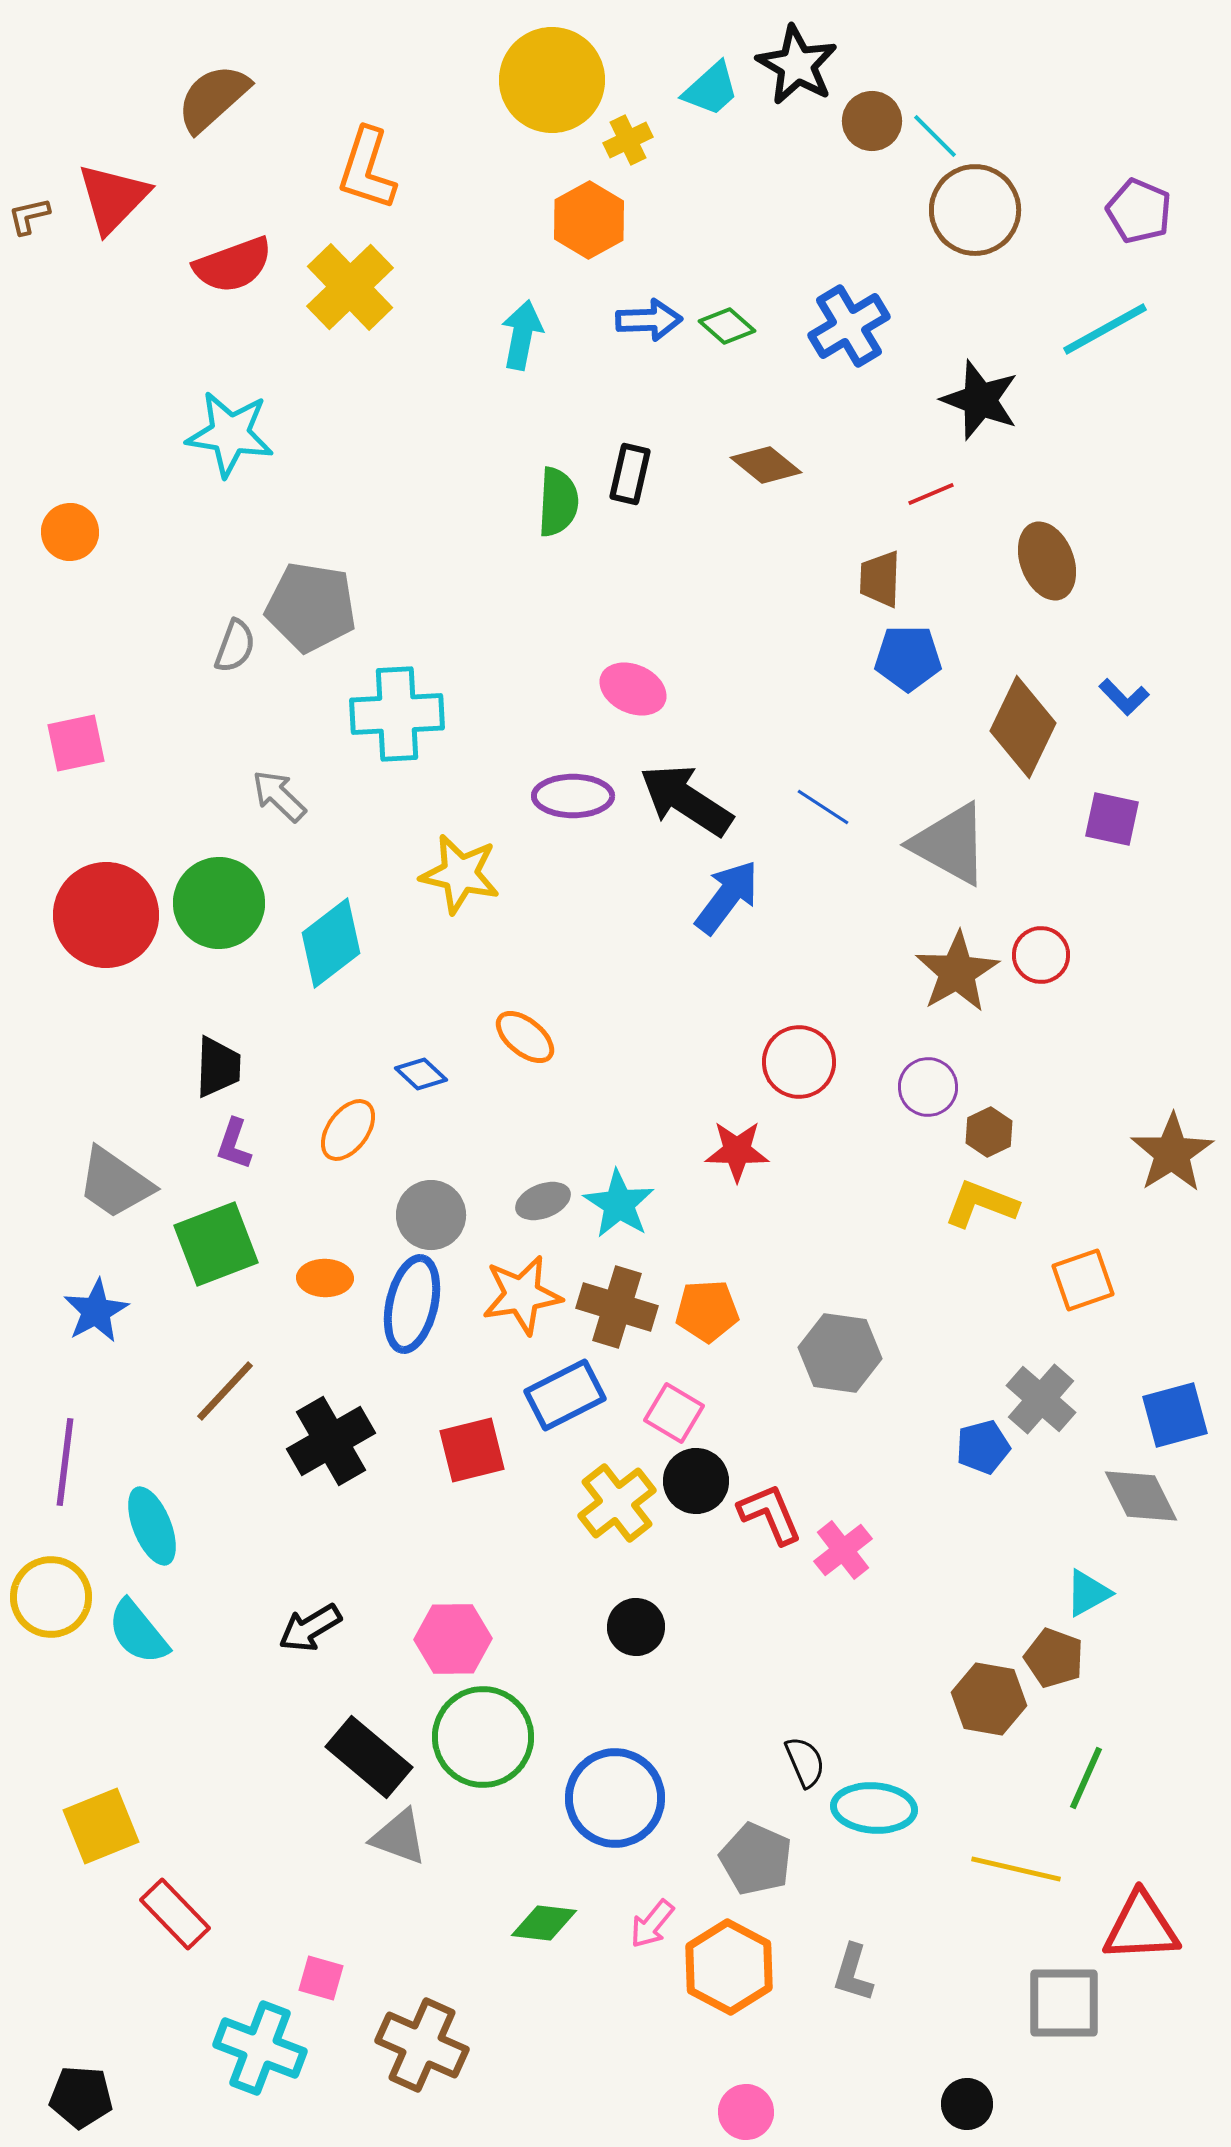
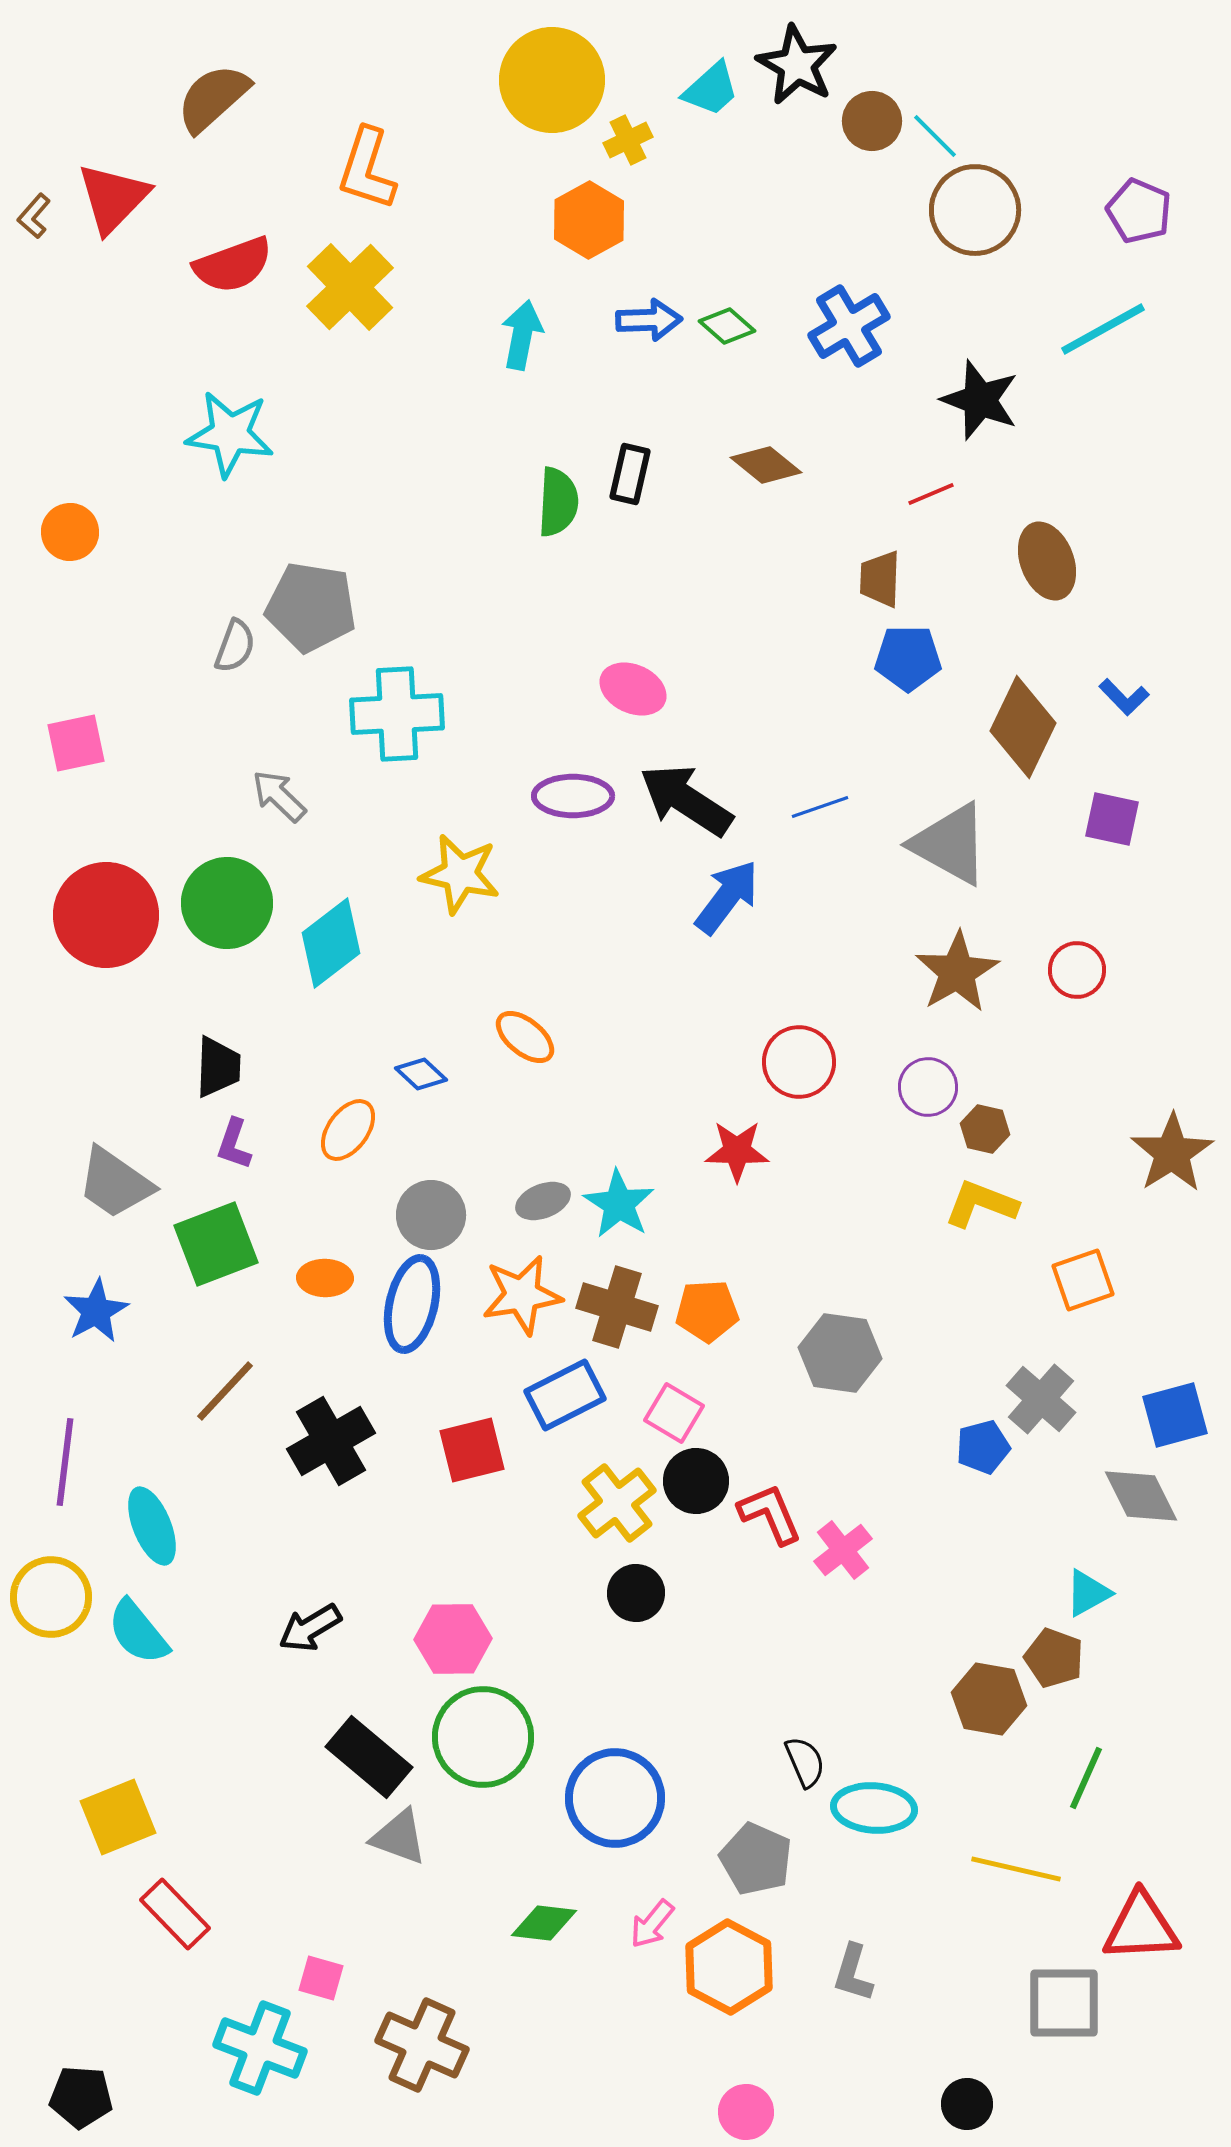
brown L-shape at (29, 216): moved 5 px right; rotated 36 degrees counterclockwise
cyan line at (1105, 329): moved 2 px left
blue line at (823, 807): moved 3 px left; rotated 52 degrees counterclockwise
green circle at (219, 903): moved 8 px right
red circle at (1041, 955): moved 36 px right, 15 px down
brown hexagon at (989, 1132): moved 4 px left, 3 px up; rotated 21 degrees counterclockwise
black circle at (636, 1627): moved 34 px up
yellow square at (101, 1826): moved 17 px right, 9 px up
